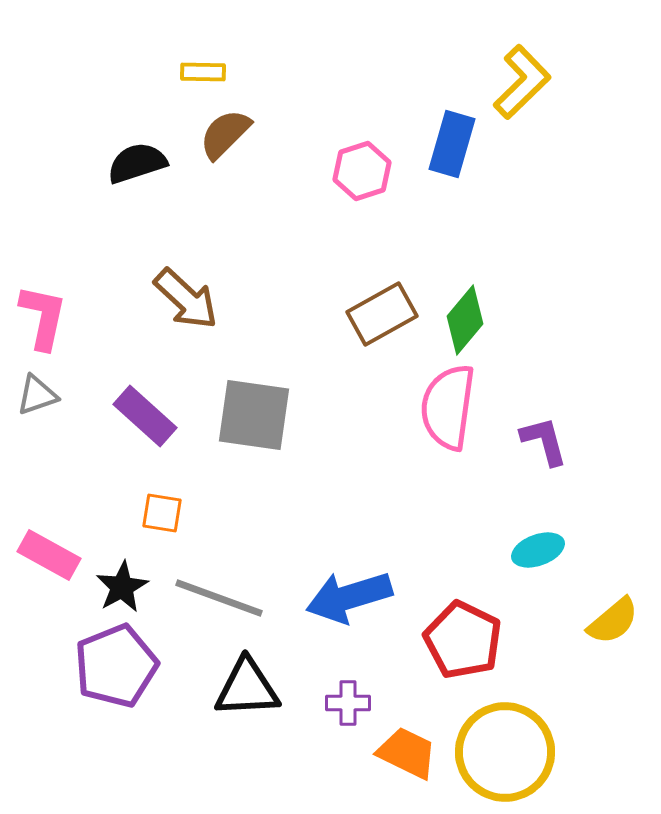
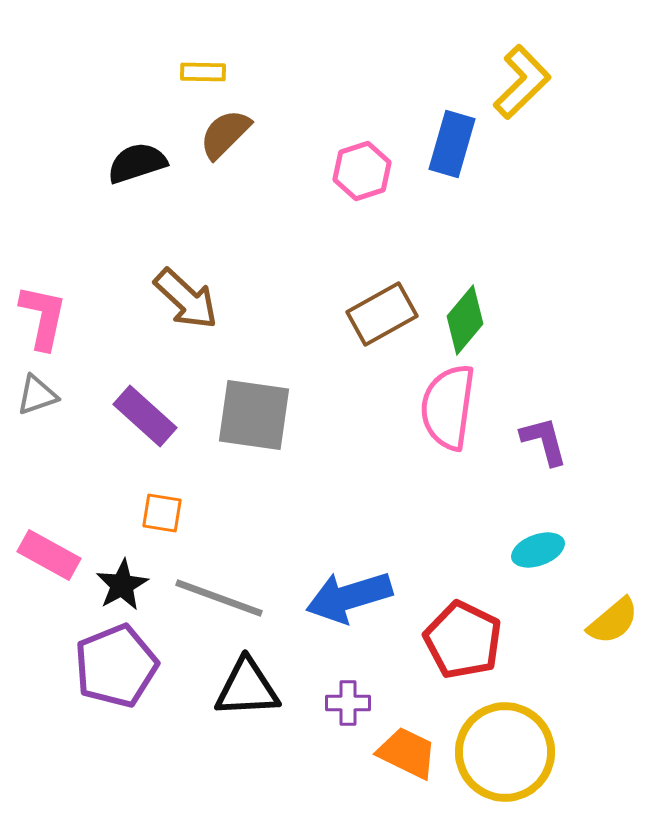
black star: moved 2 px up
